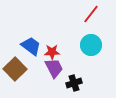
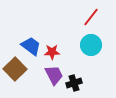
red line: moved 3 px down
purple trapezoid: moved 7 px down
